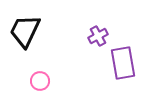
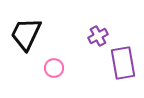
black trapezoid: moved 1 px right, 3 px down
pink circle: moved 14 px right, 13 px up
